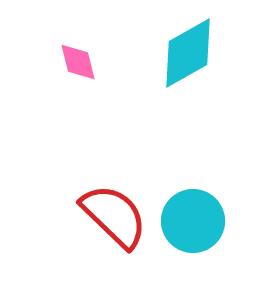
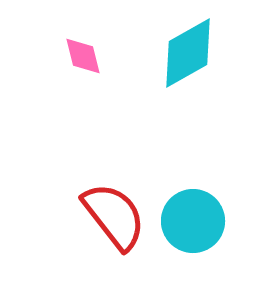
pink diamond: moved 5 px right, 6 px up
red semicircle: rotated 8 degrees clockwise
